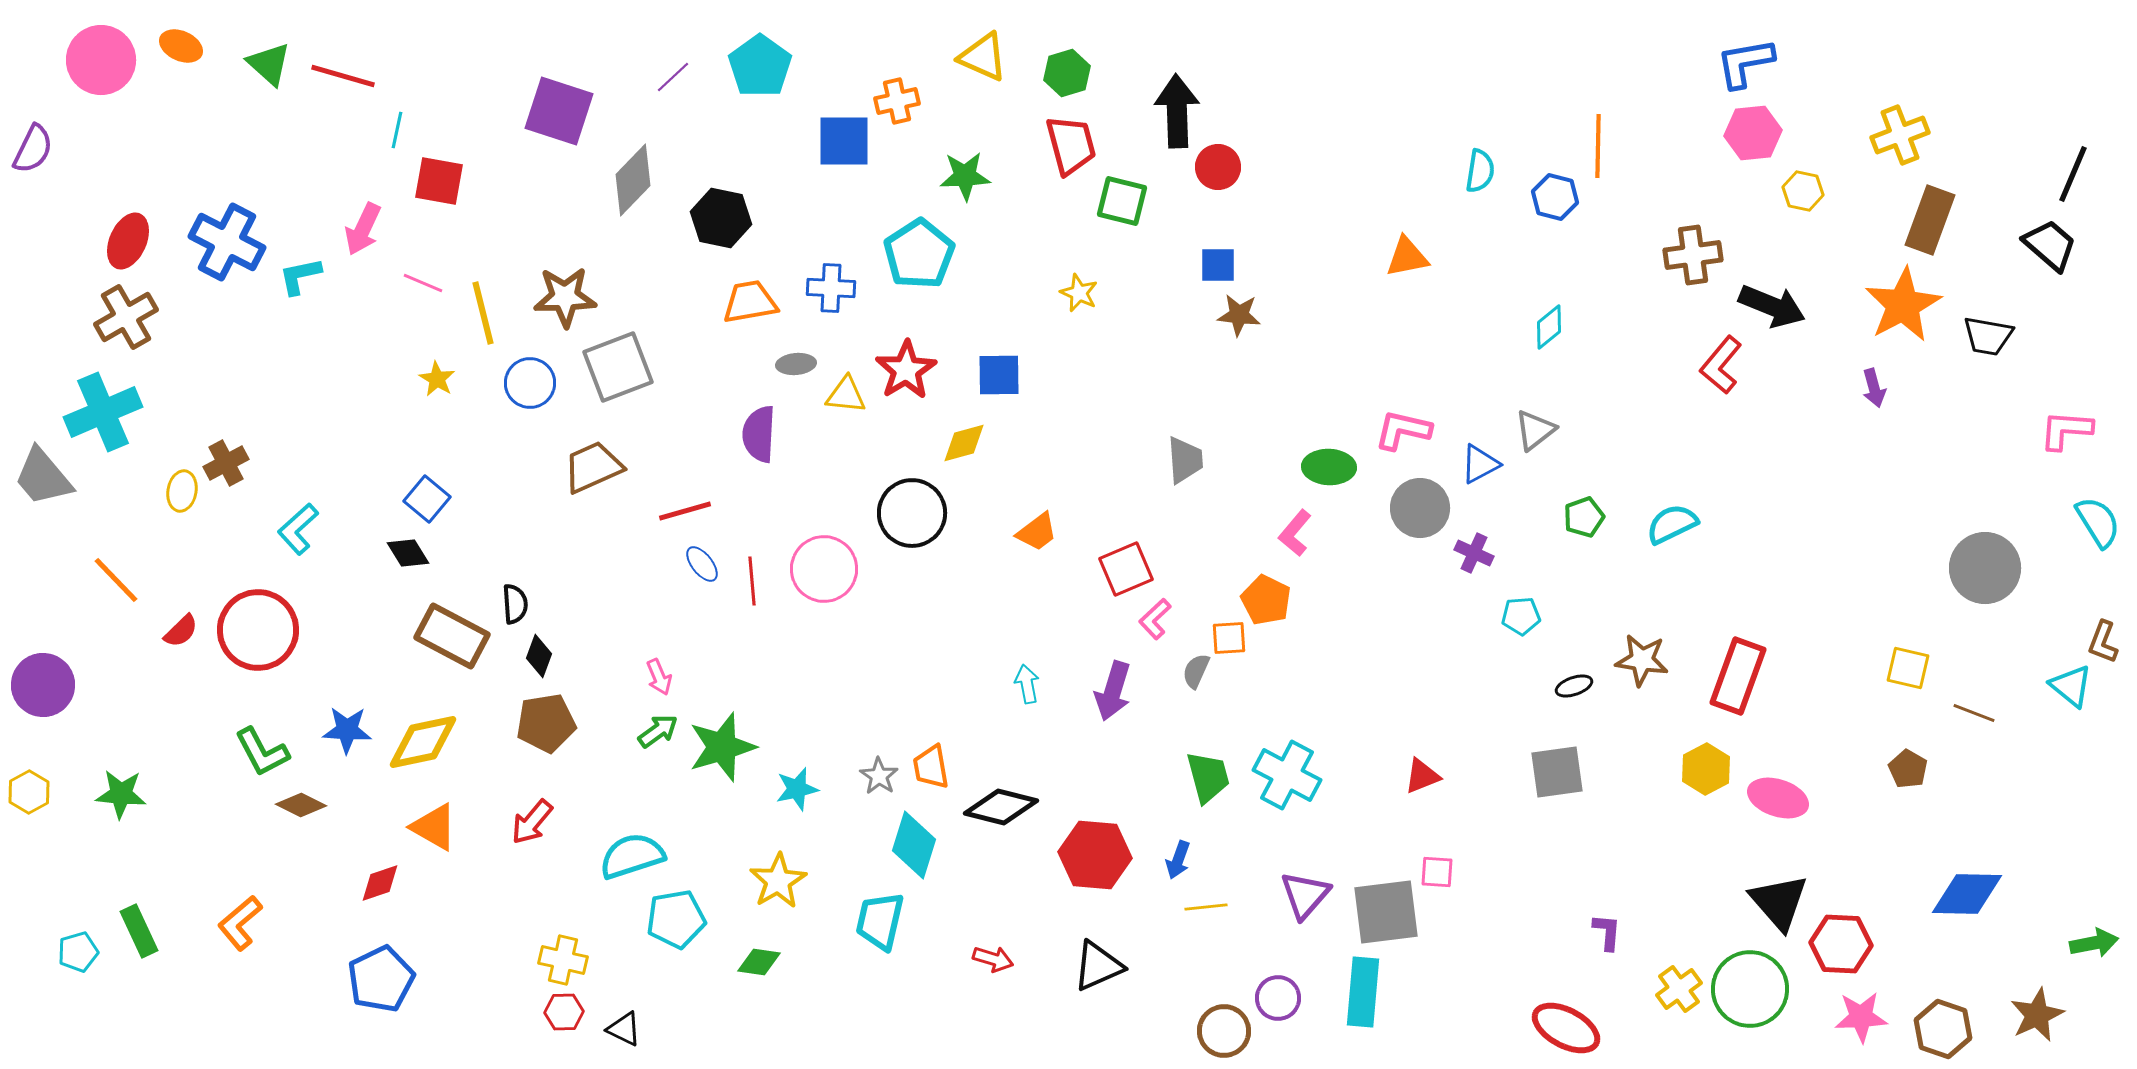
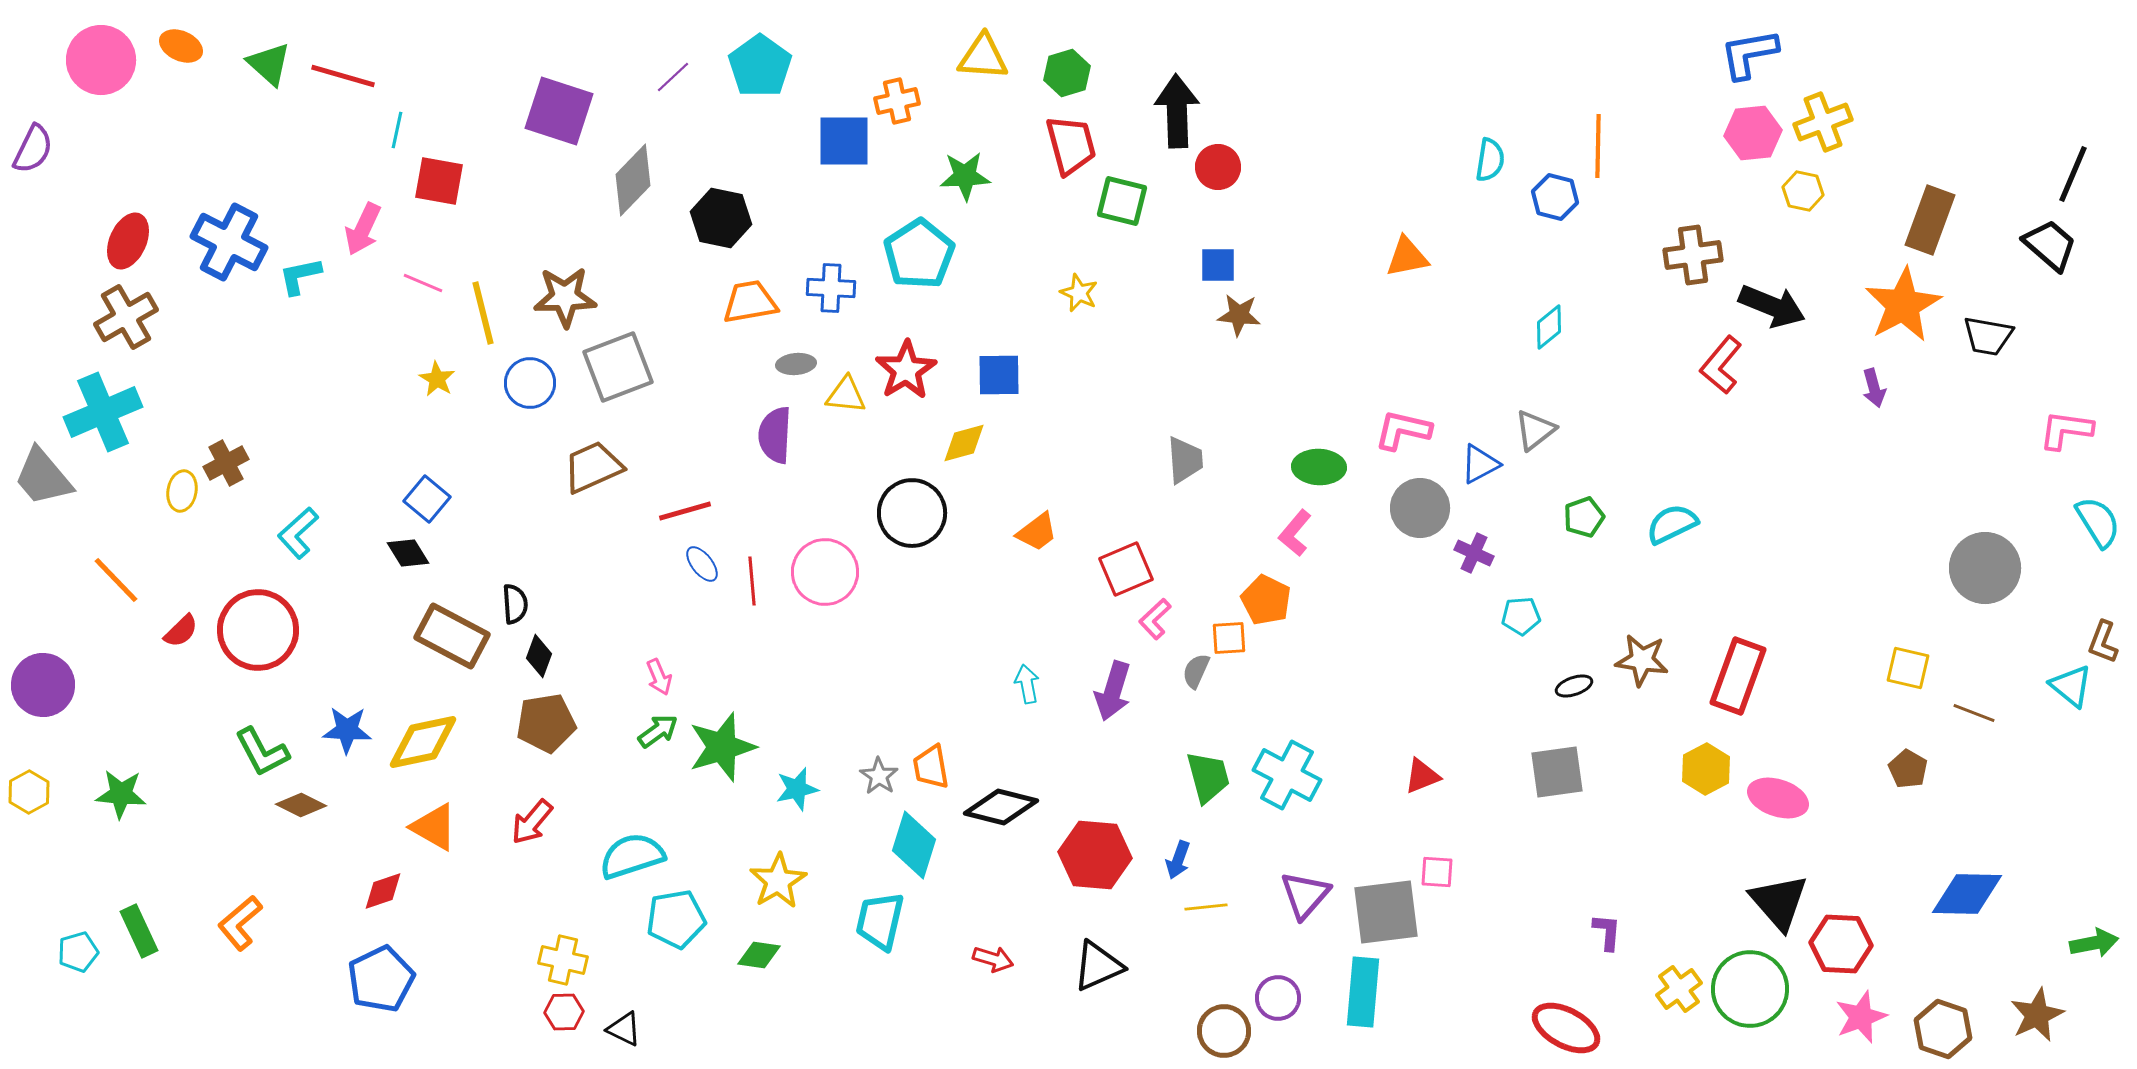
yellow triangle at (983, 57): rotated 20 degrees counterclockwise
blue L-shape at (1745, 63): moved 4 px right, 9 px up
yellow cross at (1900, 135): moved 77 px left, 13 px up
cyan semicircle at (1480, 171): moved 10 px right, 11 px up
blue cross at (227, 242): moved 2 px right
pink L-shape at (2066, 430): rotated 4 degrees clockwise
purple semicircle at (759, 434): moved 16 px right, 1 px down
green ellipse at (1329, 467): moved 10 px left
cyan L-shape at (298, 529): moved 4 px down
pink circle at (824, 569): moved 1 px right, 3 px down
red diamond at (380, 883): moved 3 px right, 8 px down
green diamond at (759, 962): moved 7 px up
pink star at (1861, 1017): rotated 18 degrees counterclockwise
